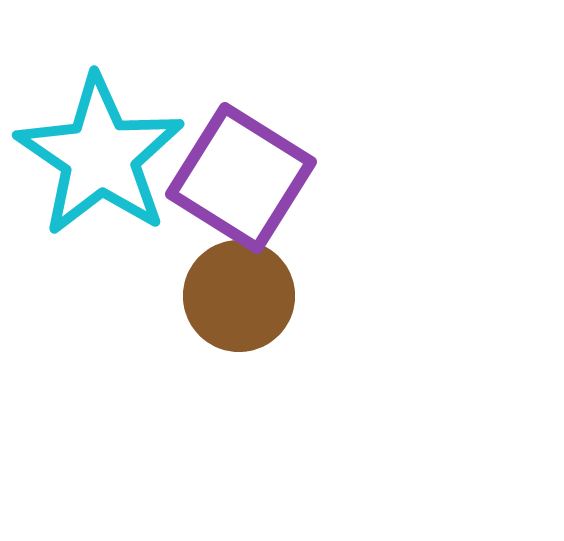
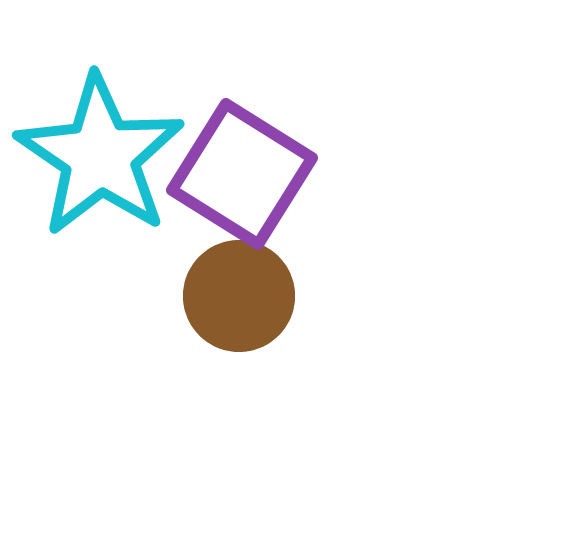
purple square: moved 1 px right, 4 px up
